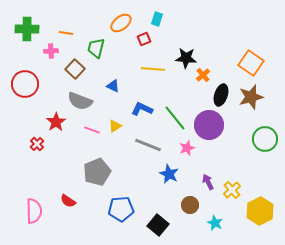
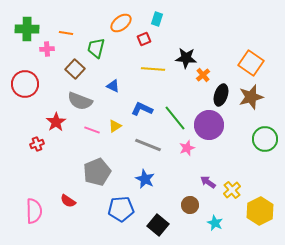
pink cross: moved 4 px left, 2 px up
red cross: rotated 24 degrees clockwise
blue star: moved 24 px left, 5 px down
purple arrow: rotated 28 degrees counterclockwise
